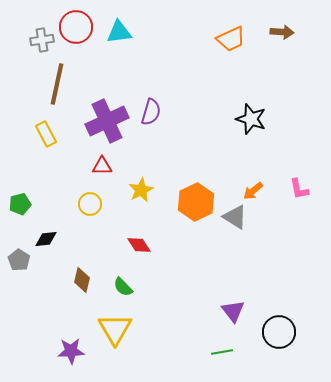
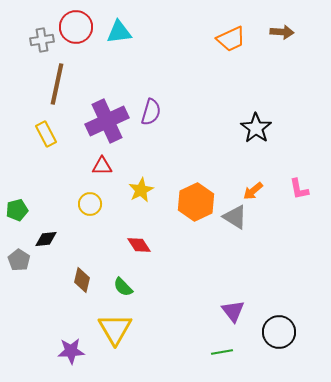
black star: moved 5 px right, 9 px down; rotated 16 degrees clockwise
green pentagon: moved 3 px left, 6 px down
